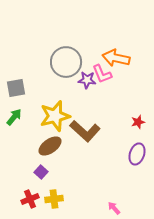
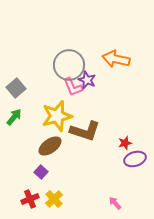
orange arrow: moved 1 px down
gray circle: moved 3 px right, 3 px down
pink L-shape: moved 29 px left, 13 px down
purple star: rotated 18 degrees clockwise
gray square: rotated 30 degrees counterclockwise
yellow star: moved 2 px right
red star: moved 13 px left, 21 px down
brown L-shape: rotated 24 degrees counterclockwise
purple ellipse: moved 2 px left, 5 px down; rotated 55 degrees clockwise
yellow cross: rotated 36 degrees counterclockwise
pink arrow: moved 1 px right, 5 px up
